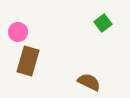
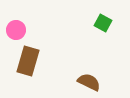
green square: rotated 24 degrees counterclockwise
pink circle: moved 2 px left, 2 px up
